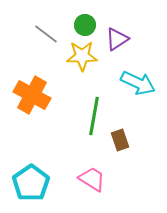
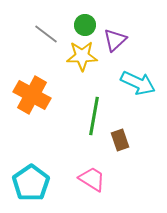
purple triangle: moved 2 px left, 1 px down; rotated 10 degrees counterclockwise
